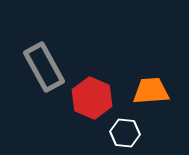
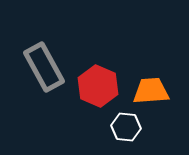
red hexagon: moved 6 px right, 12 px up
white hexagon: moved 1 px right, 6 px up
